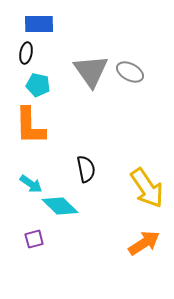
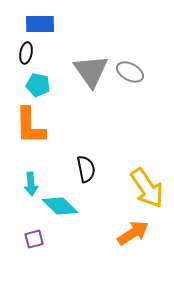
blue rectangle: moved 1 px right
cyan arrow: rotated 50 degrees clockwise
orange arrow: moved 11 px left, 10 px up
